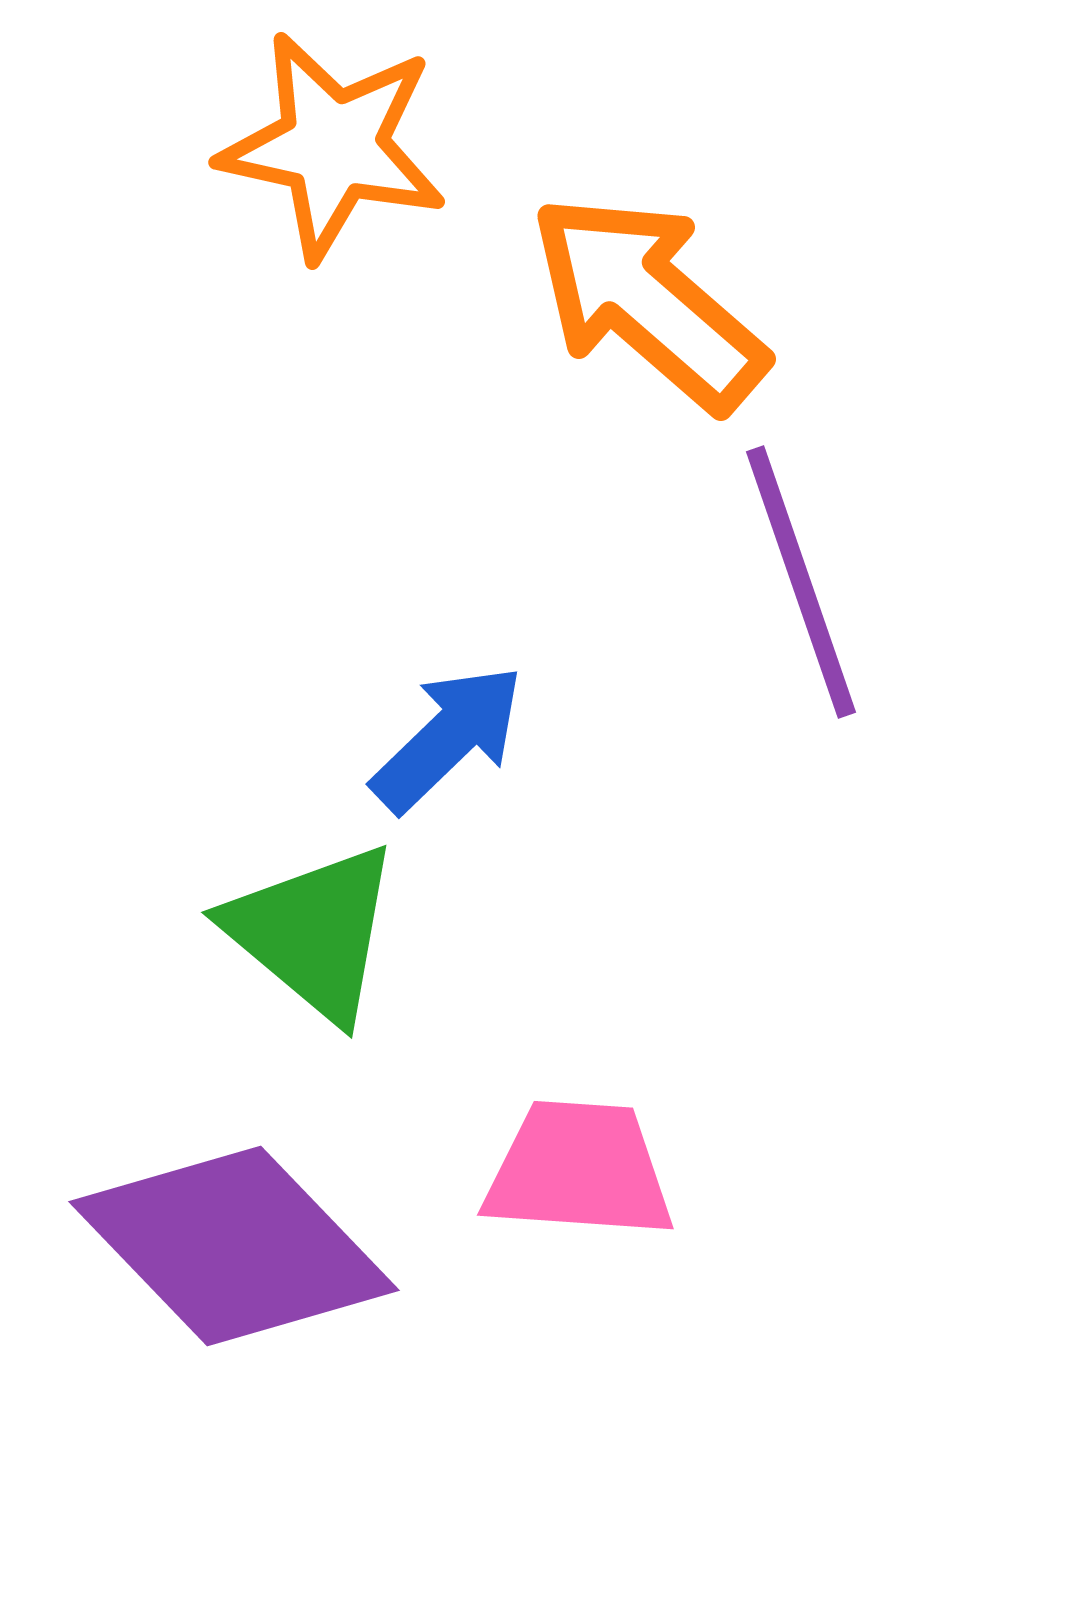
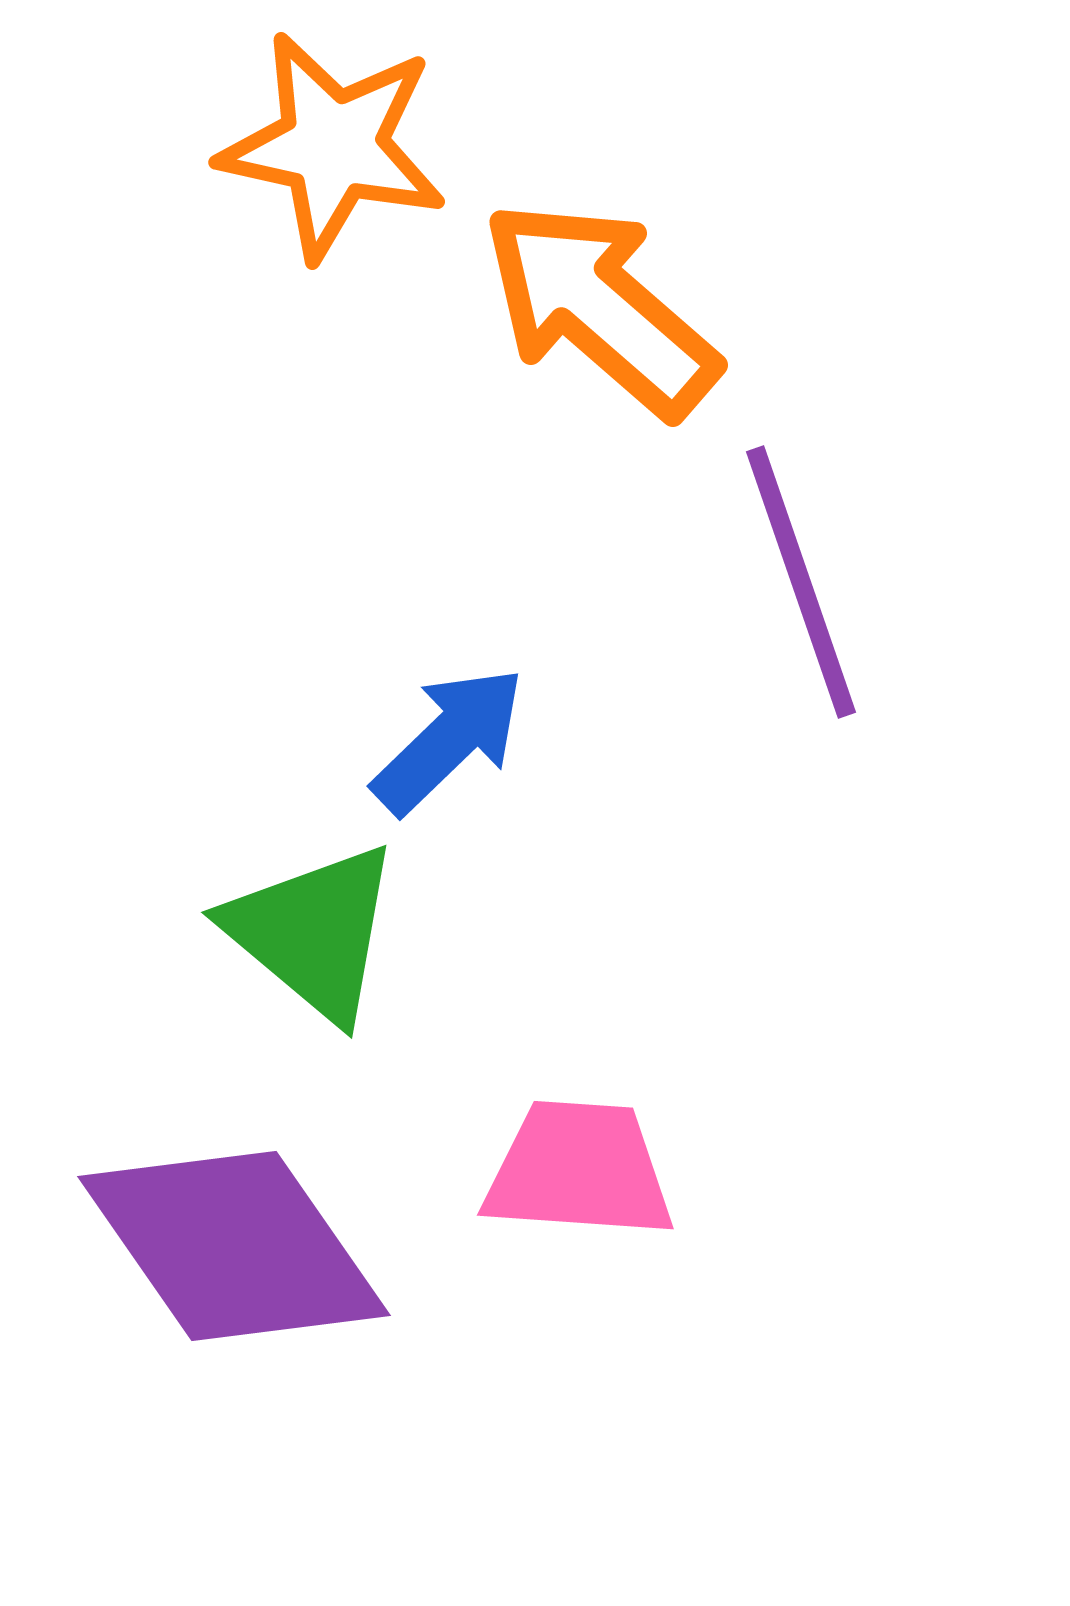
orange arrow: moved 48 px left, 6 px down
blue arrow: moved 1 px right, 2 px down
purple diamond: rotated 9 degrees clockwise
